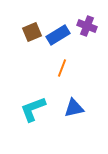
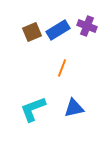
blue rectangle: moved 5 px up
